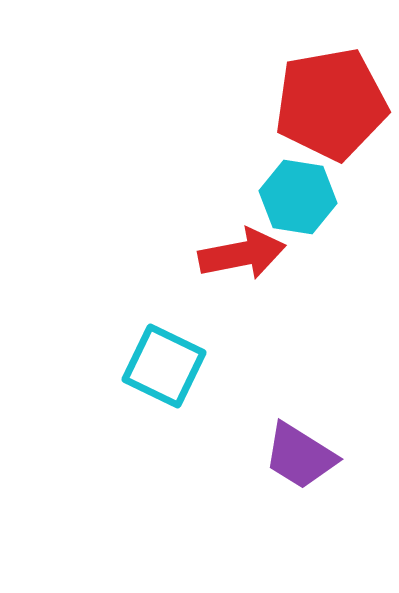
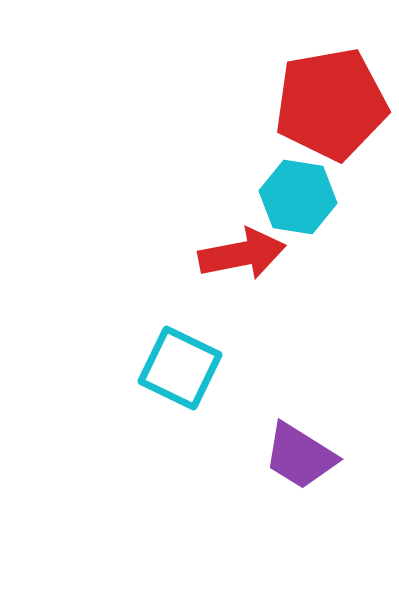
cyan square: moved 16 px right, 2 px down
